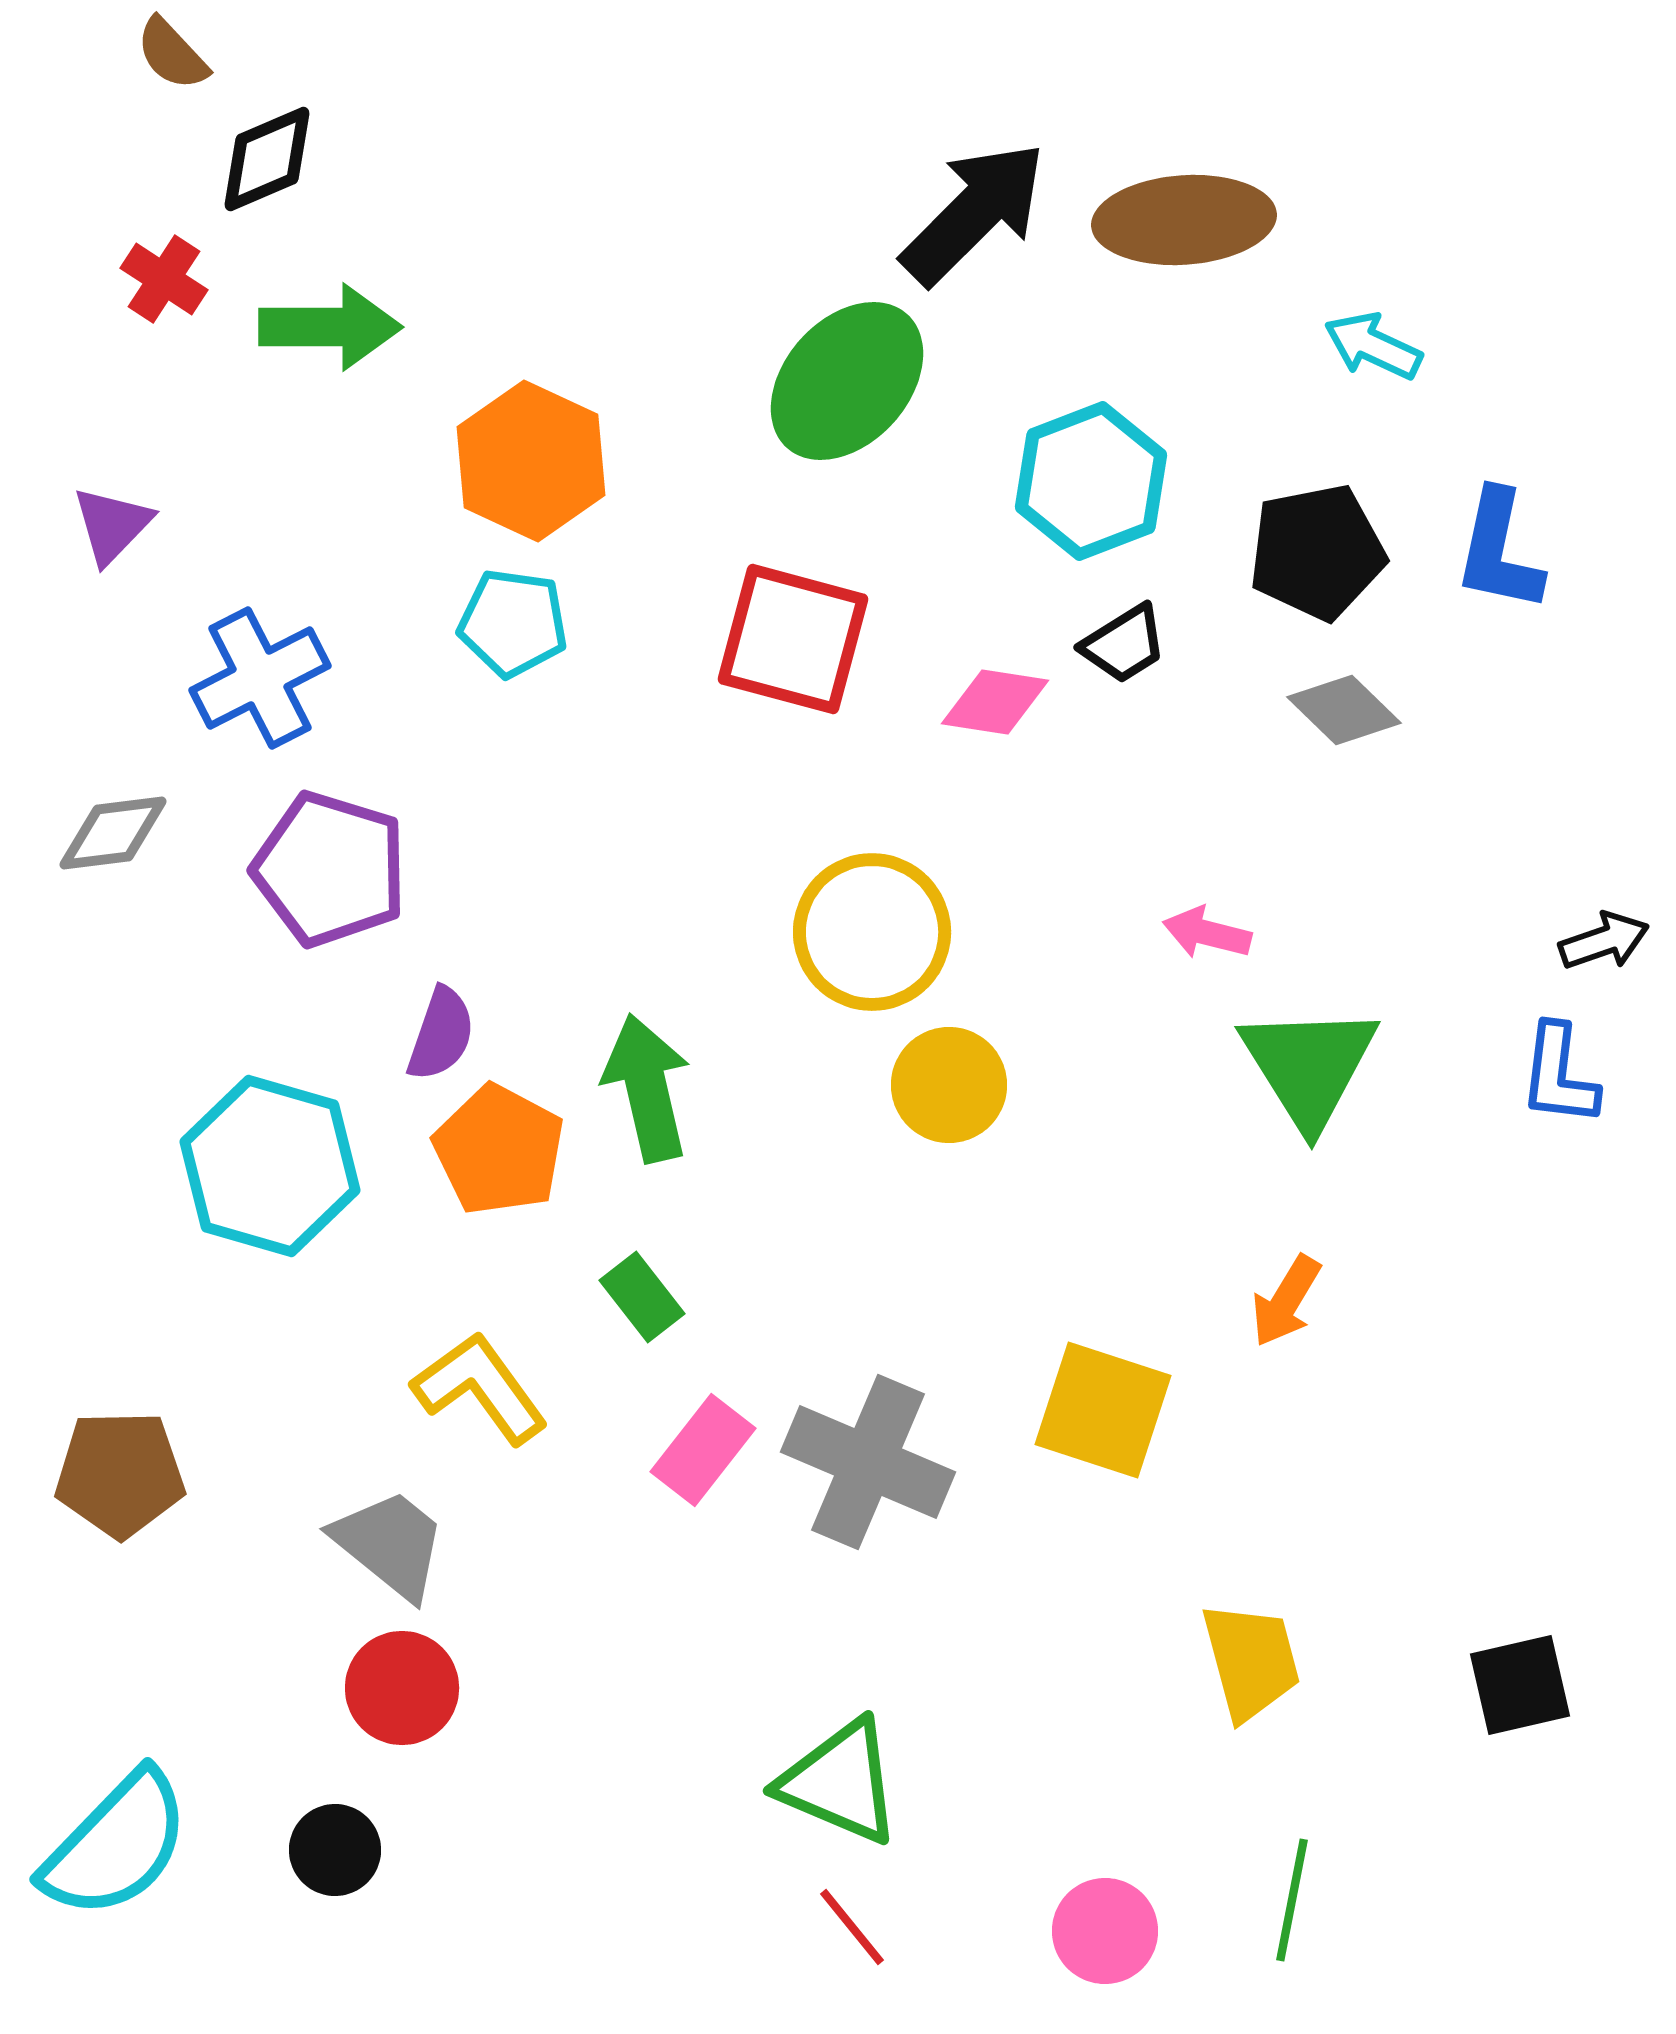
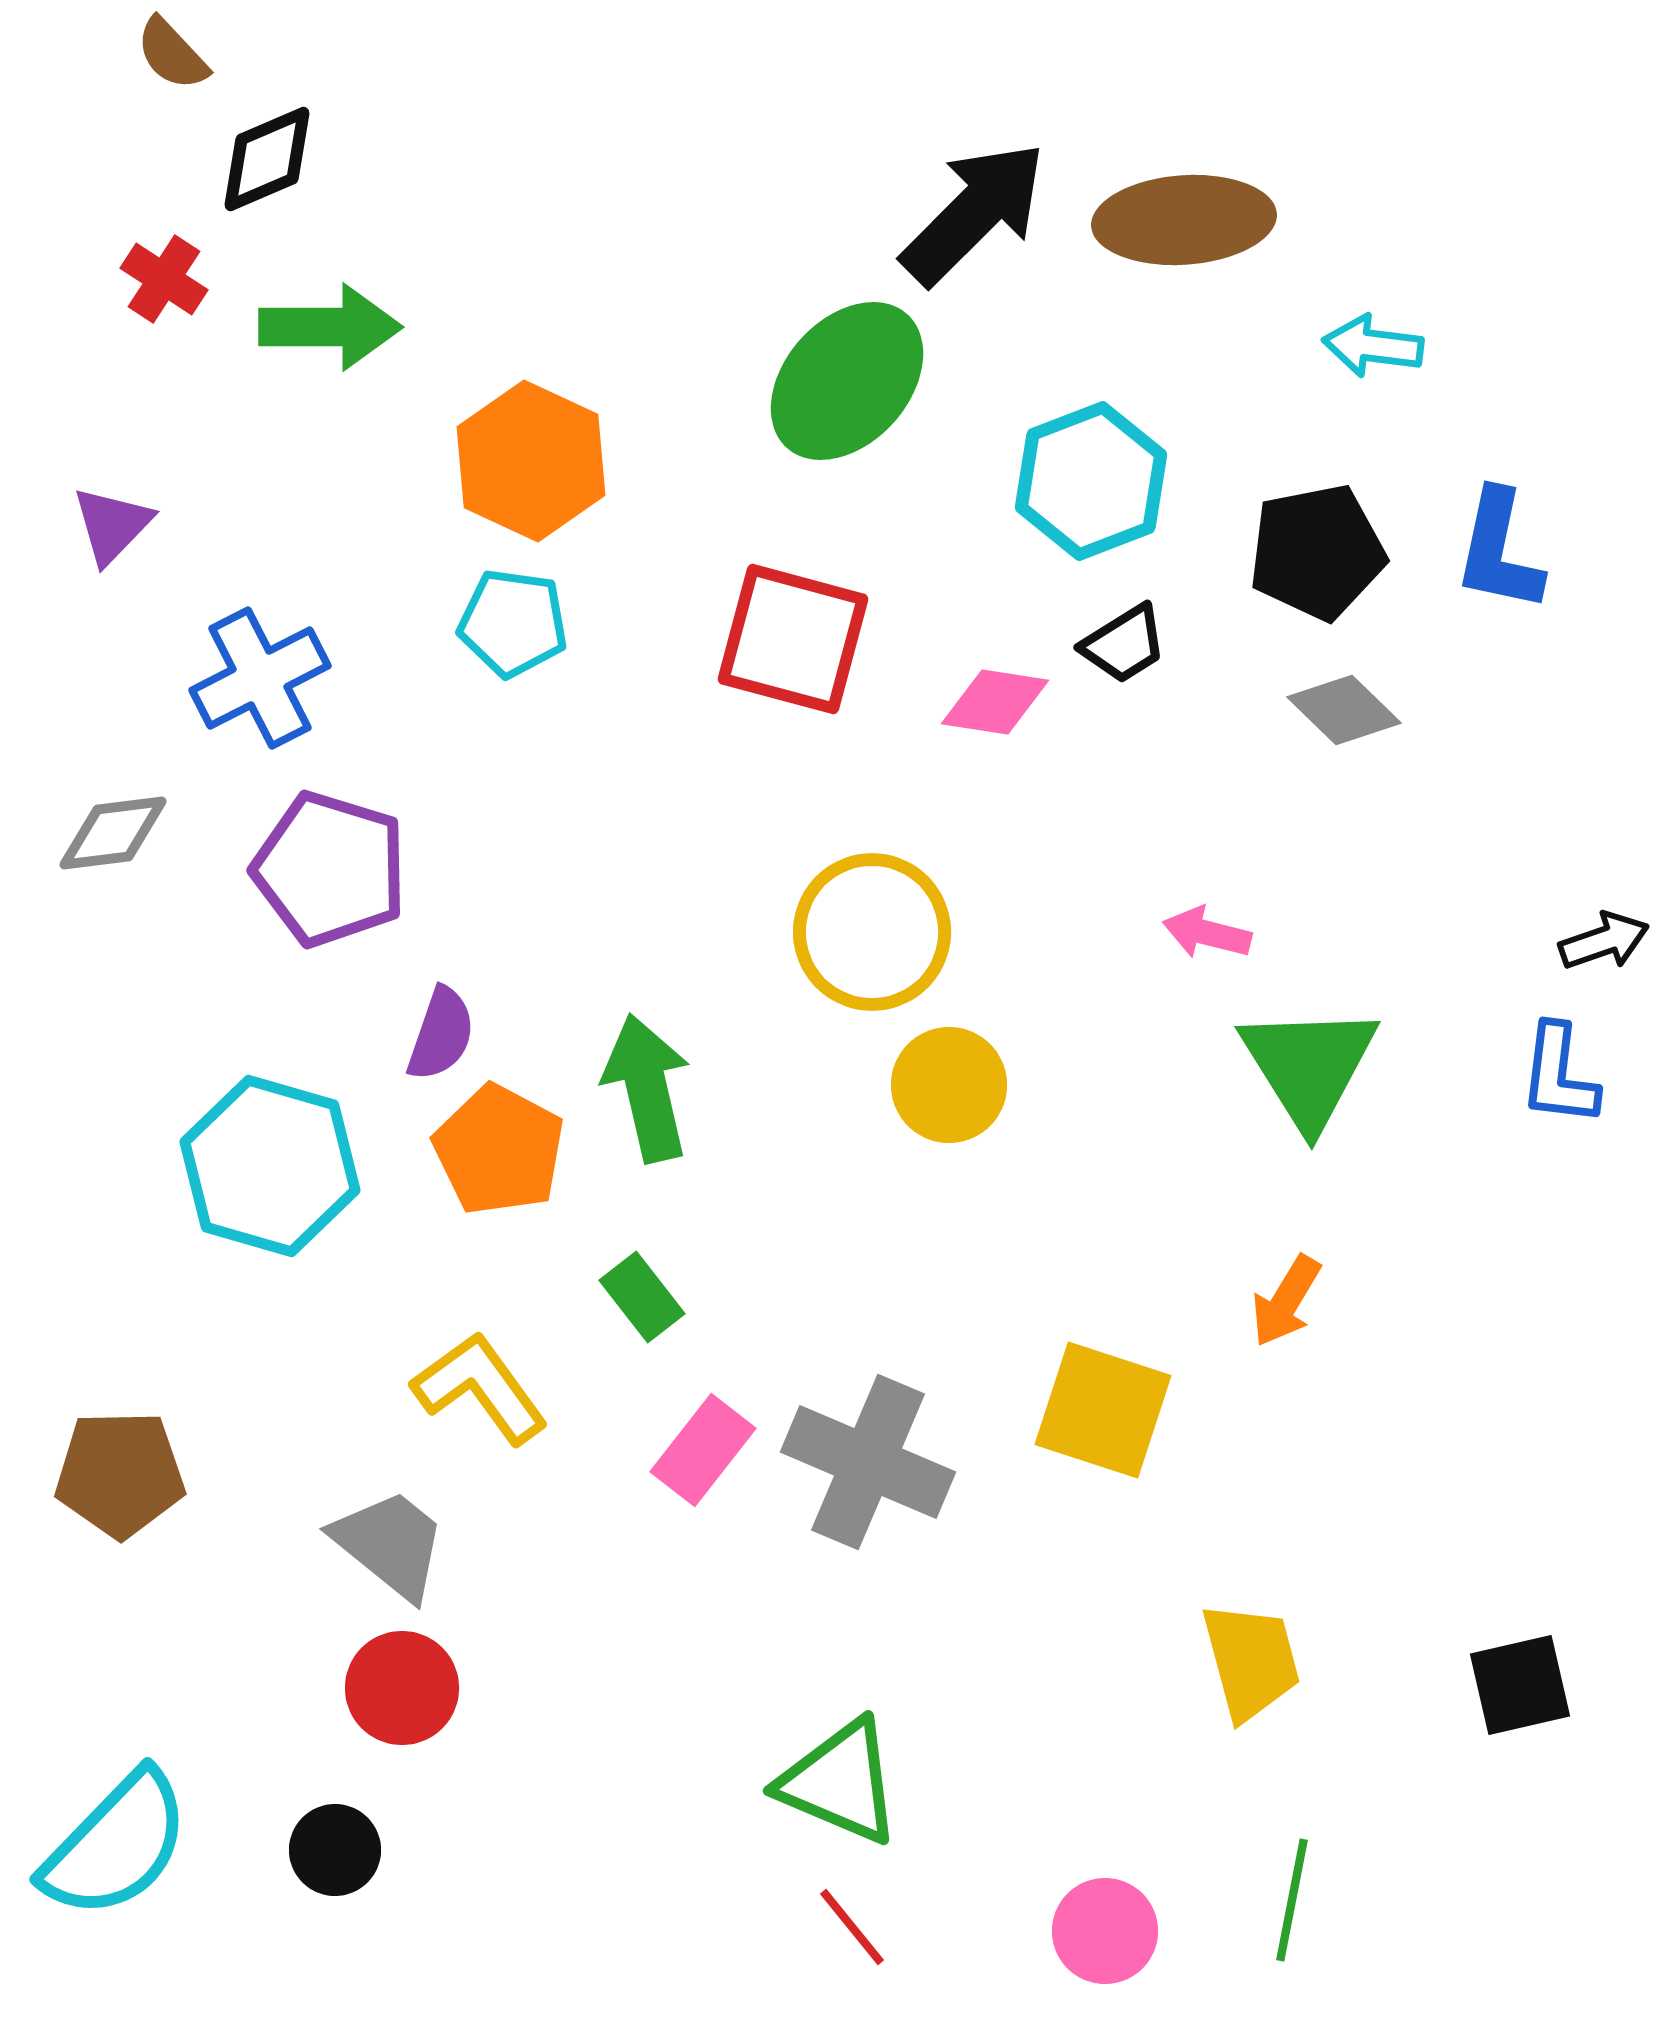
cyan arrow at (1373, 346): rotated 18 degrees counterclockwise
